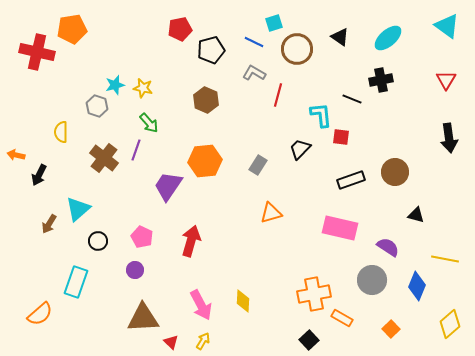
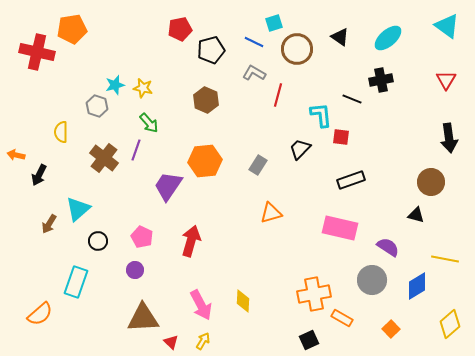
brown circle at (395, 172): moved 36 px right, 10 px down
blue diamond at (417, 286): rotated 36 degrees clockwise
black square at (309, 340): rotated 18 degrees clockwise
